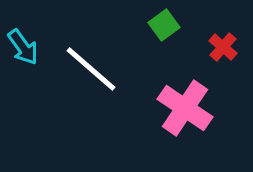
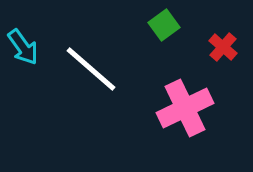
pink cross: rotated 30 degrees clockwise
